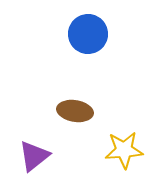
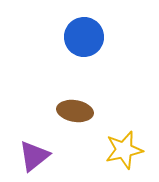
blue circle: moved 4 px left, 3 px down
yellow star: rotated 9 degrees counterclockwise
